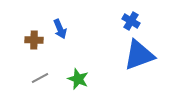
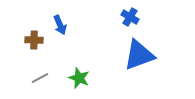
blue cross: moved 1 px left, 4 px up
blue arrow: moved 4 px up
green star: moved 1 px right, 1 px up
